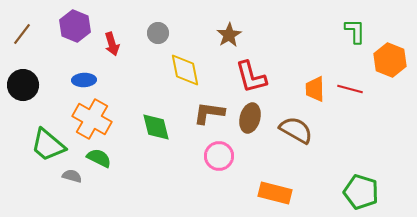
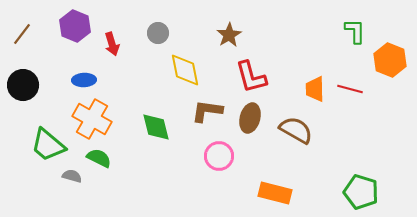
brown L-shape: moved 2 px left, 2 px up
